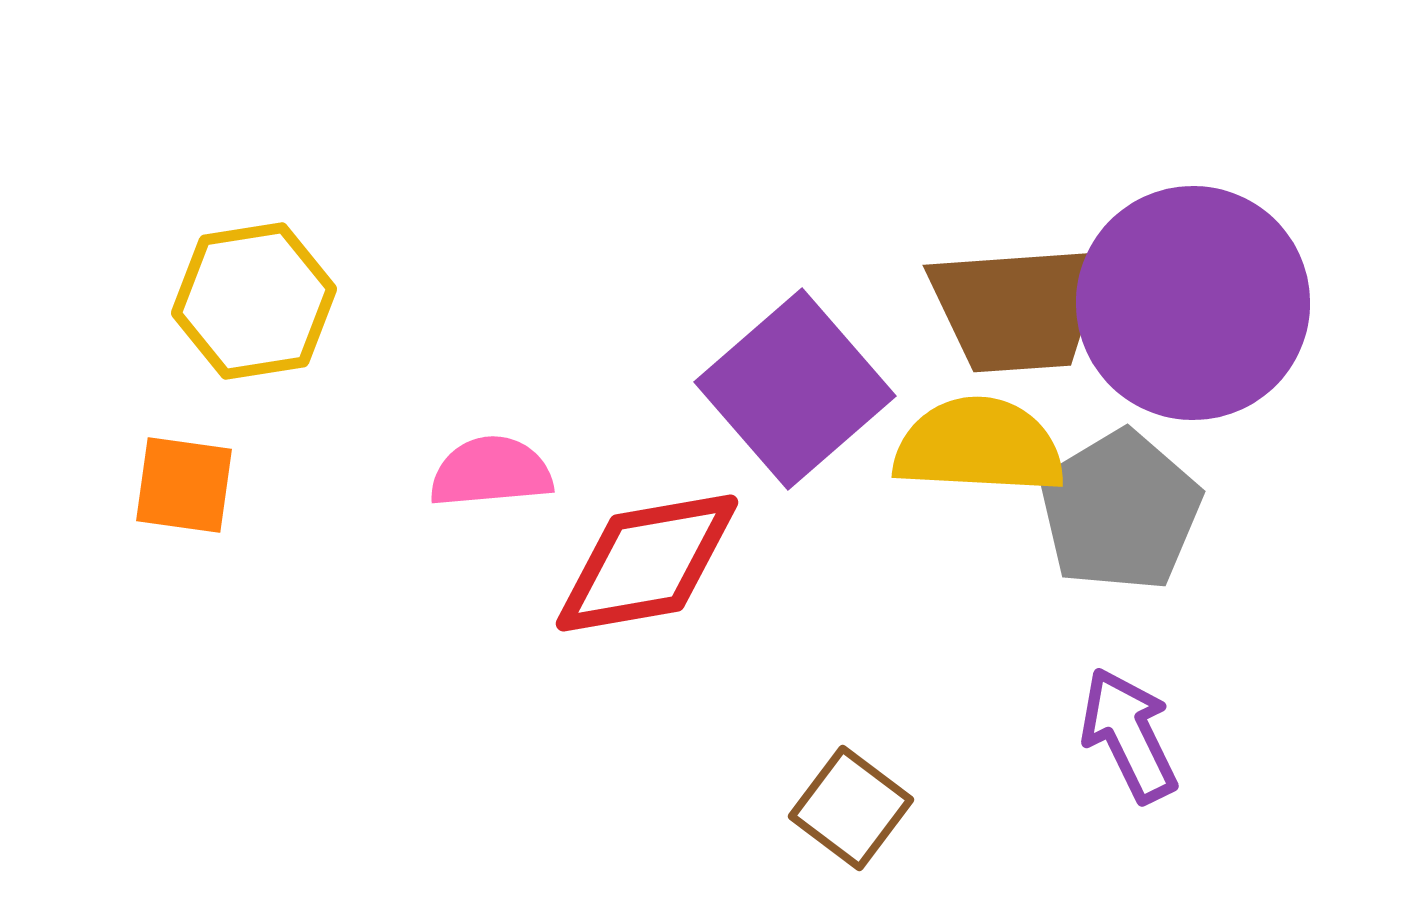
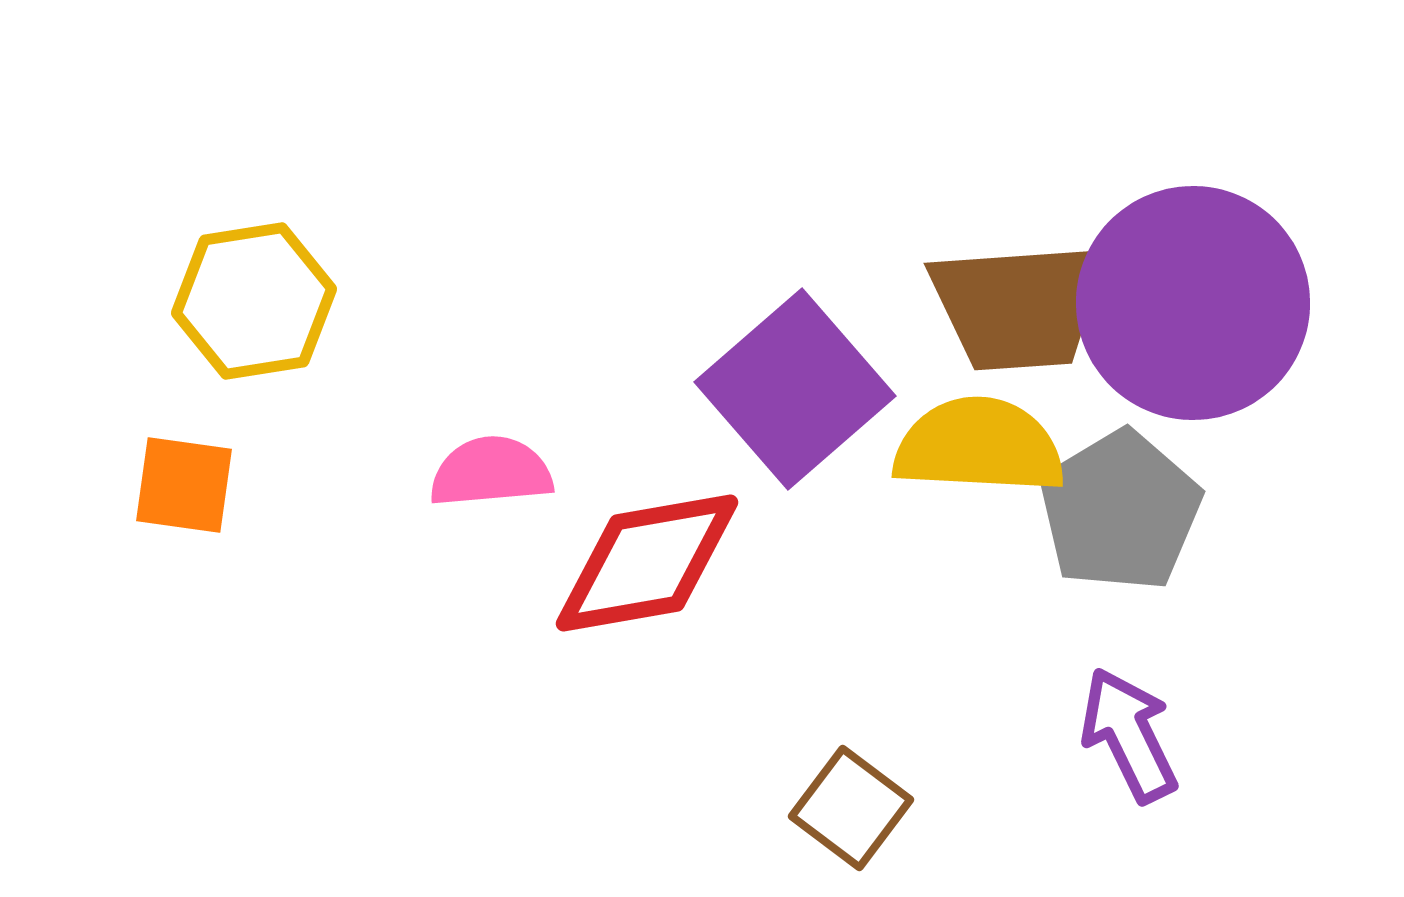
brown trapezoid: moved 1 px right, 2 px up
